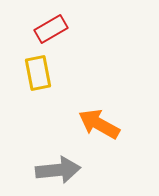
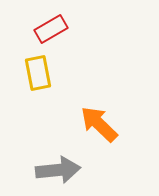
orange arrow: rotated 15 degrees clockwise
